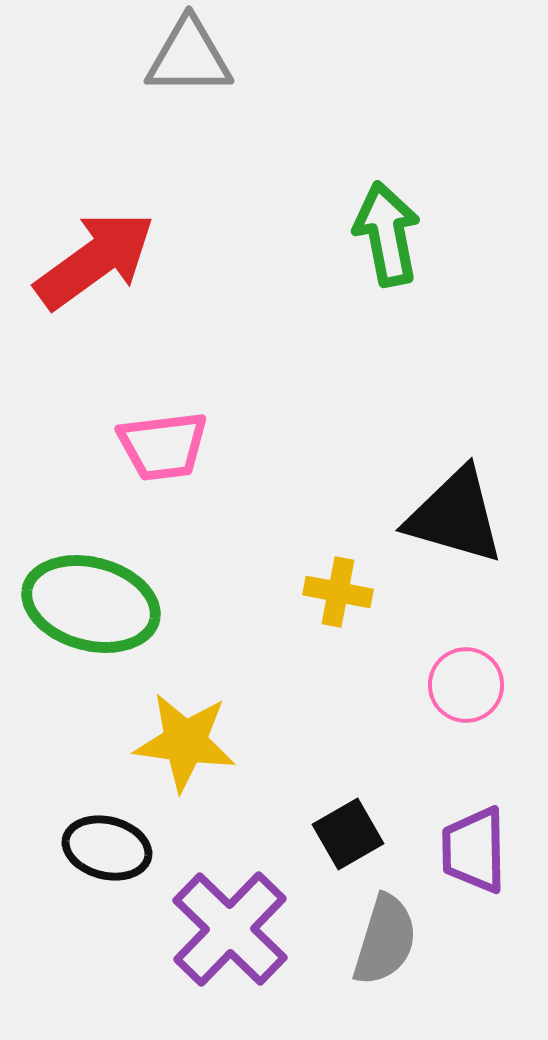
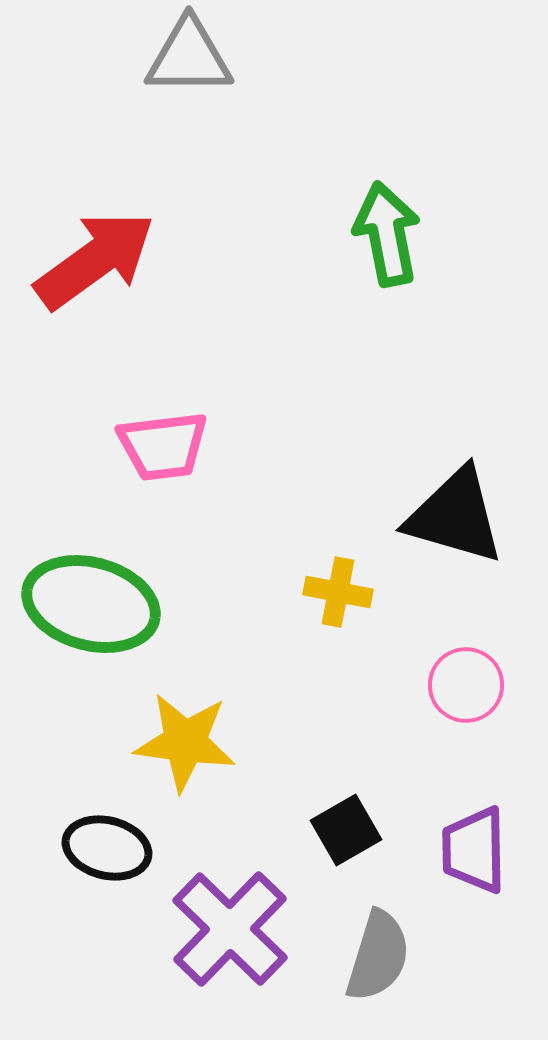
black square: moved 2 px left, 4 px up
gray semicircle: moved 7 px left, 16 px down
